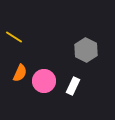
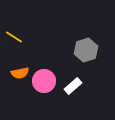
gray hexagon: rotated 15 degrees clockwise
orange semicircle: rotated 54 degrees clockwise
white rectangle: rotated 24 degrees clockwise
